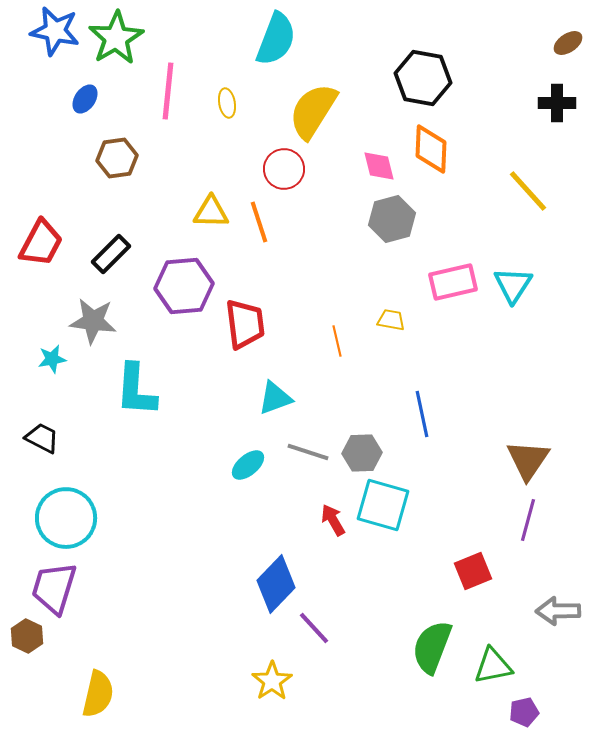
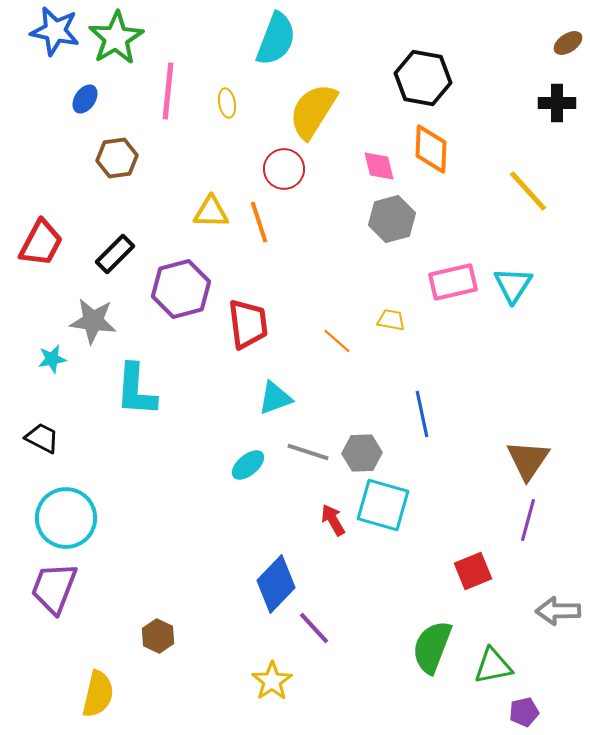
black rectangle at (111, 254): moved 4 px right
purple hexagon at (184, 286): moved 3 px left, 3 px down; rotated 10 degrees counterclockwise
red trapezoid at (245, 324): moved 3 px right
orange line at (337, 341): rotated 36 degrees counterclockwise
purple trapezoid at (54, 588): rotated 4 degrees clockwise
brown hexagon at (27, 636): moved 131 px right
